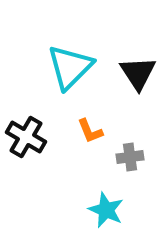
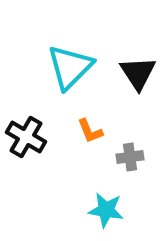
cyan star: rotated 15 degrees counterclockwise
